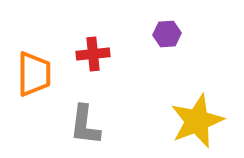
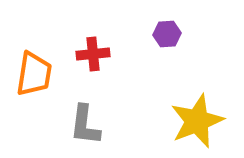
orange trapezoid: rotated 9 degrees clockwise
